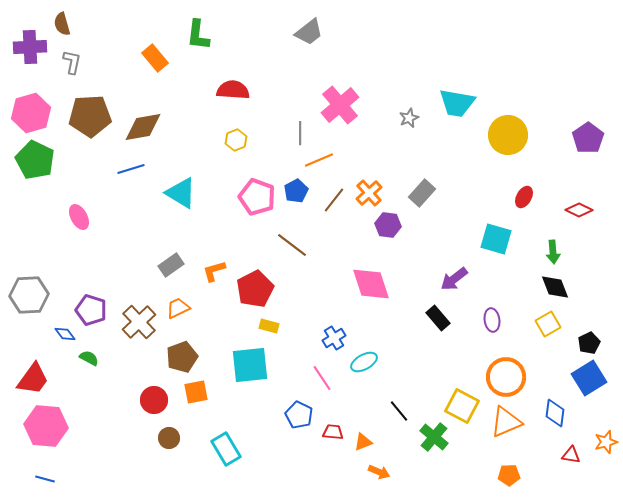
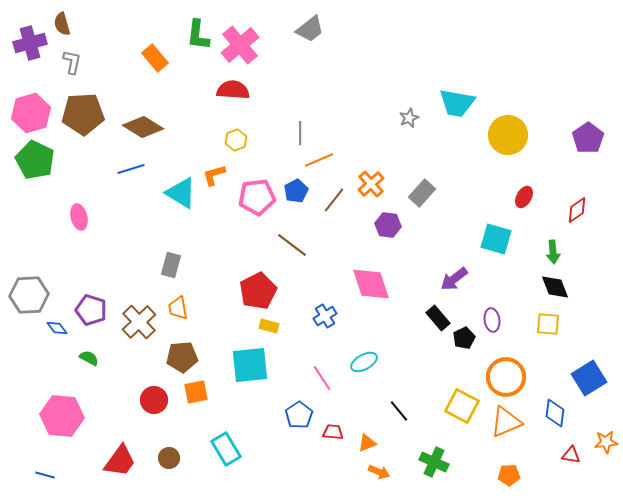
gray trapezoid at (309, 32): moved 1 px right, 3 px up
purple cross at (30, 47): moved 4 px up; rotated 12 degrees counterclockwise
pink cross at (340, 105): moved 100 px left, 60 px up
brown pentagon at (90, 116): moved 7 px left, 2 px up
brown diamond at (143, 127): rotated 42 degrees clockwise
orange cross at (369, 193): moved 2 px right, 9 px up
pink pentagon at (257, 197): rotated 27 degrees counterclockwise
red diamond at (579, 210): moved 2 px left; rotated 60 degrees counterclockwise
pink ellipse at (79, 217): rotated 15 degrees clockwise
gray rectangle at (171, 265): rotated 40 degrees counterclockwise
orange L-shape at (214, 271): moved 96 px up
red pentagon at (255, 289): moved 3 px right, 2 px down
orange trapezoid at (178, 308): rotated 75 degrees counterclockwise
yellow square at (548, 324): rotated 35 degrees clockwise
blue diamond at (65, 334): moved 8 px left, 6 px up
blue cross at (334, 338): moved 9 px left, 22 px up
black pentagon at (589, 343): moved 125 px left, 5 px up
brown pentagon at (182, 357): rotated 16 degrees clockwise
red trapezoid at (33, 379): moved 87 px right, 82 px down
blue pentagon at (299, 415): rotated 12 degrees clockwise
pink hexagon at (46, 426): moved 16 px right, 10 px up
green cross at (434, 437): moved 25 px down; rotated 16 degrees counterclockwise
brown circle at (169, 438): moved 20 px down
orange triangle at (363, 442): moved 4 px right, 1 px down
orange star at (606, 442): rotated 10 degrees clockwise
blue line at (45, 479): moved 4 px up
